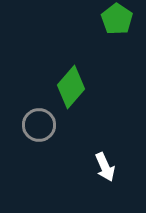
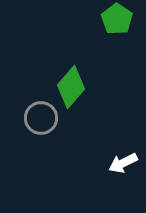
gray circle: moved 2 px right, 7 px up
white arrow: moved 18 px right, 4 px up; rotated 88 degrees clockwise
